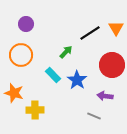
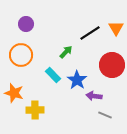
purple arrow: moved 11 px left
gray line: moved 11 px right, 1 px up
